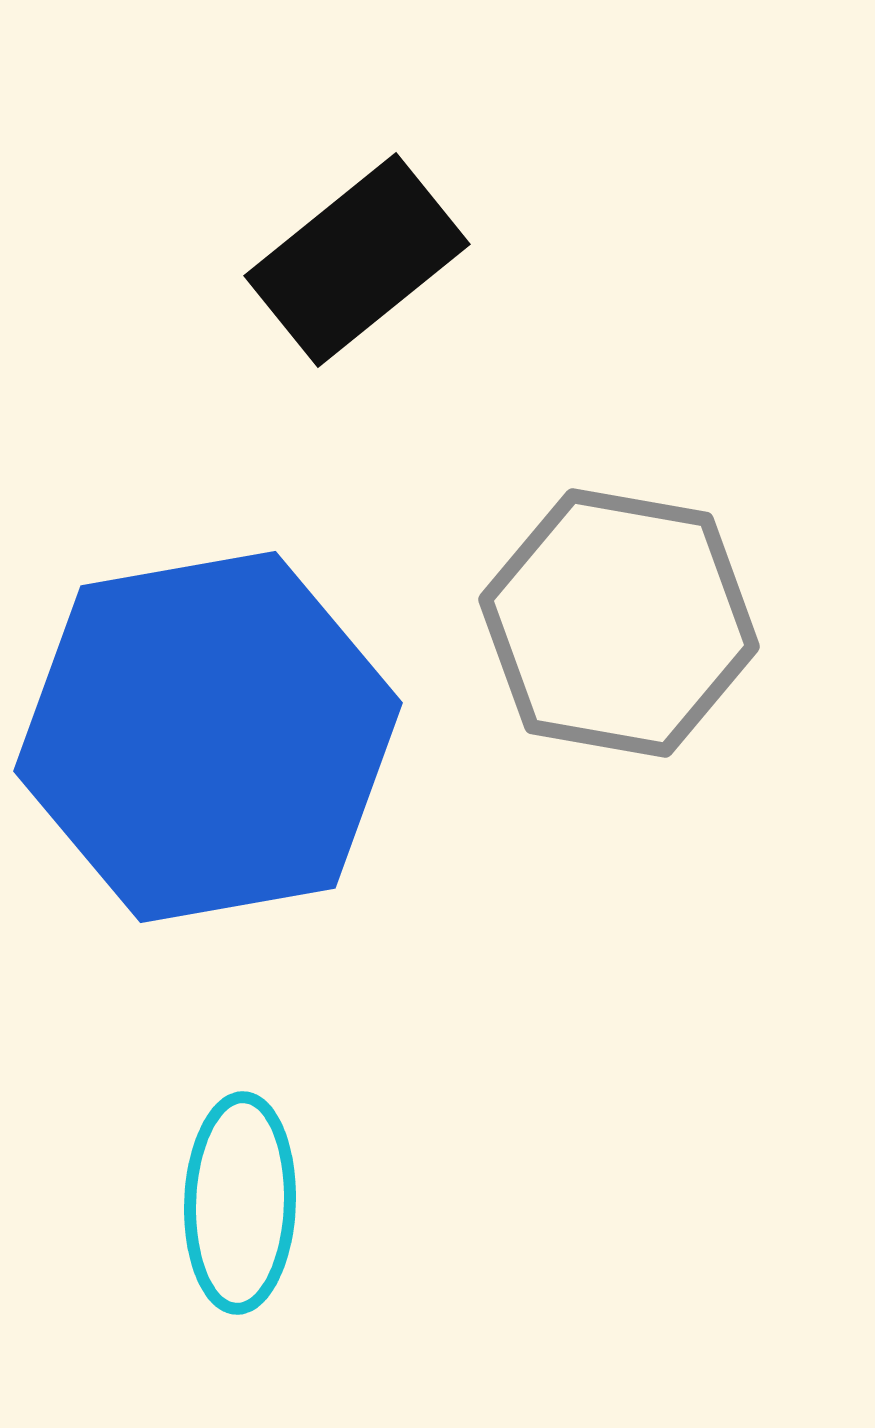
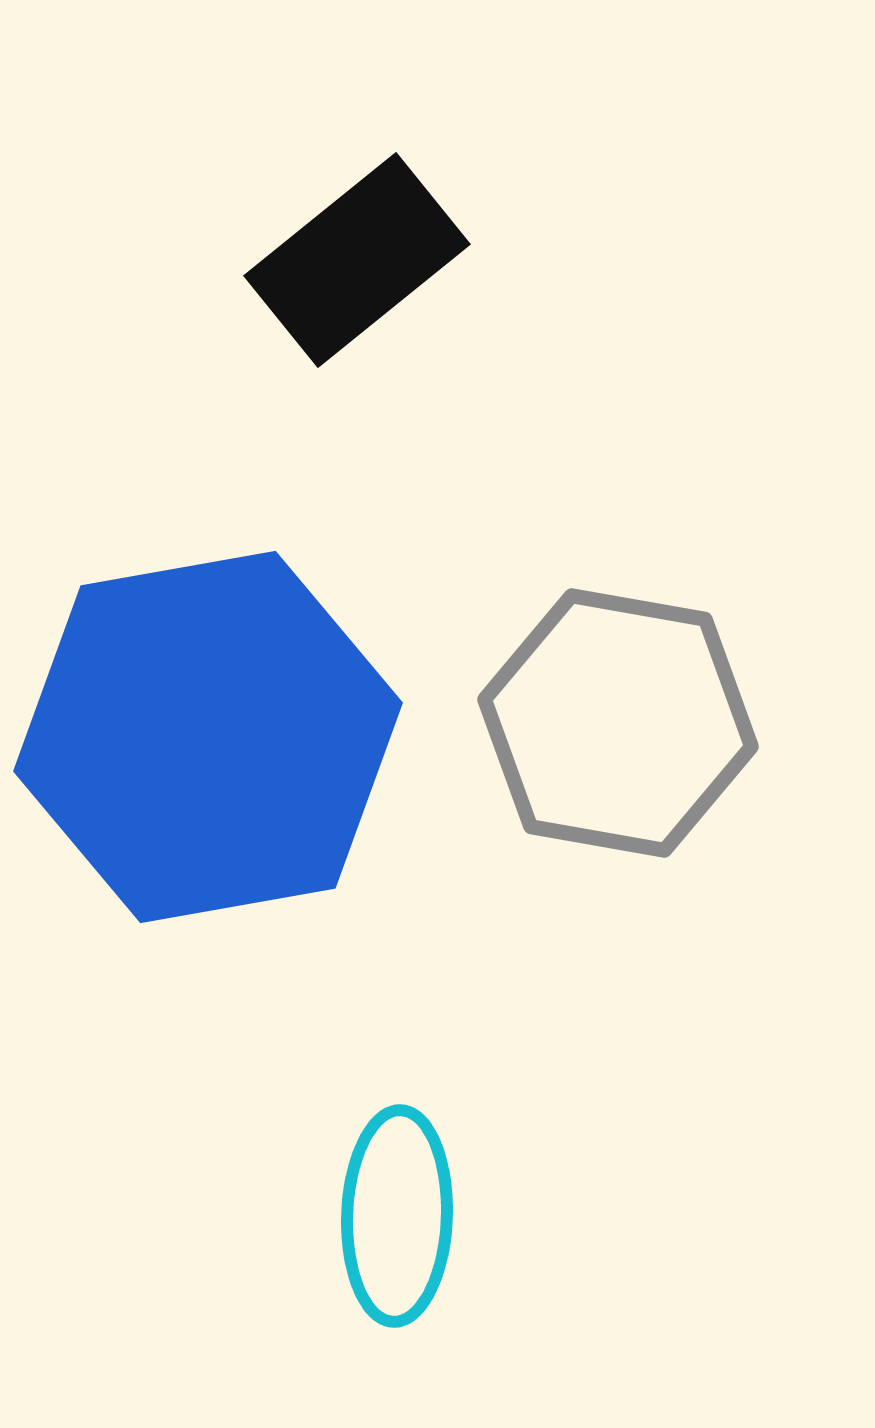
gray hexagon: moved 1 px left, 100 px down
cyan ellipse: moved 157 px right, 13 px down
